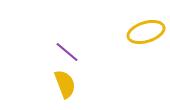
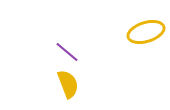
yellow semicircle: moved 3 px right
